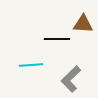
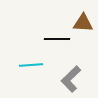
brown triangle: moved 1 px up
